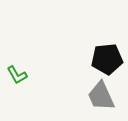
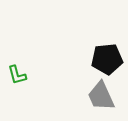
green L-shape: rotated 15 degrees clockwise
